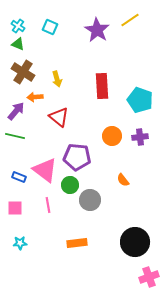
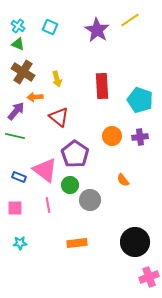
purple pentagon: moved 2 px left, 3 px up; rotated 28 degrees clockwise
